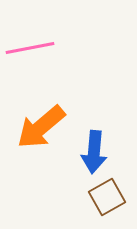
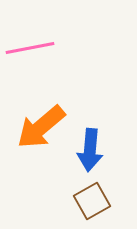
blue arrow: moved 4 px left, 2 px up
brown square: moved 15 px left, 4 px down
